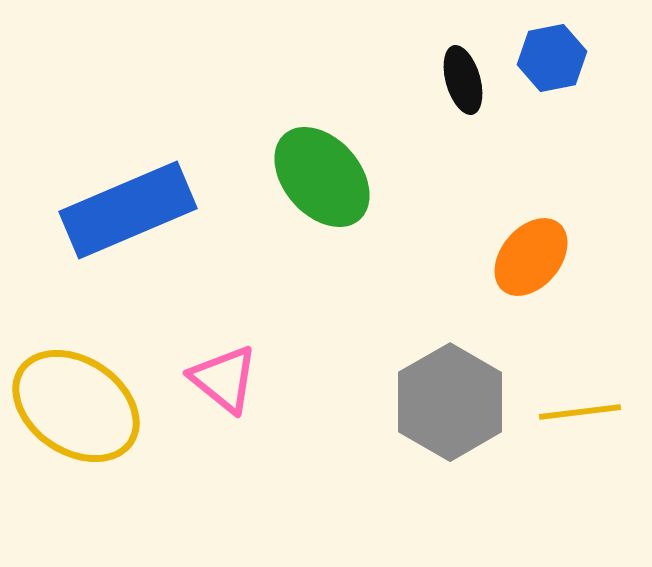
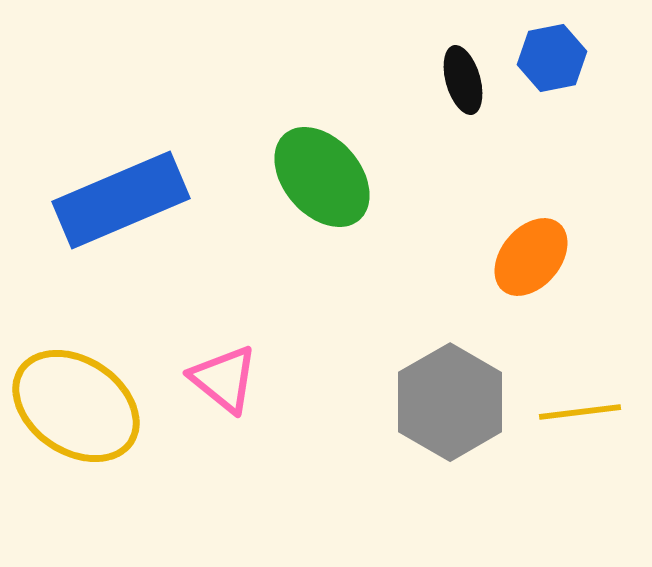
blue rectangle: moved 7 px left, 10 px up
